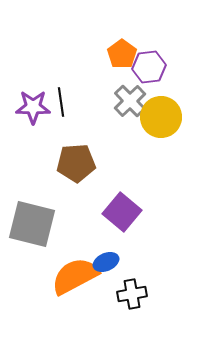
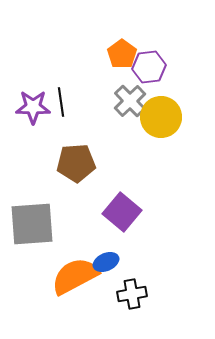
gray square: rotated 18 degrees counterclockwise
